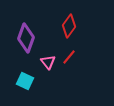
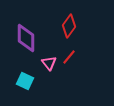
purple diamond: rotated 20 degrees counterclockwise
pink triangle: moved 1 px right, 1 px down
